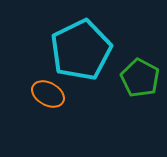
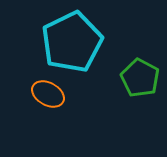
cyan pentagon: moved 9 px left, 8 px up
